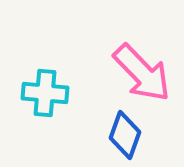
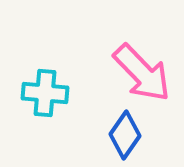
blue diamond: rotated 15 degrees clockwise
